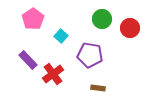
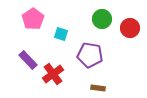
cyan square: moved 2 px up; rotated 24 degrees counterclockwise
